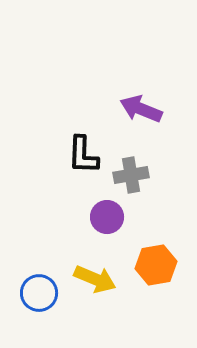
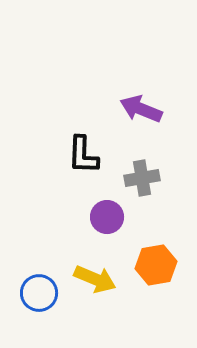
gray cross: moved 11 px right, 3 px down
